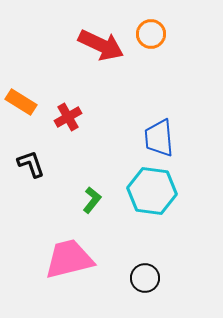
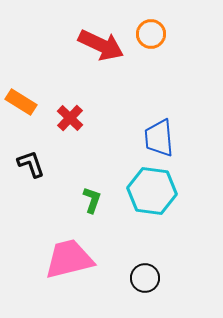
red cross: moved 2 px right, 1 px down; rotated 16 degrees counterclockwise
green L-shape: rotated 20 degrees counterclockwise
